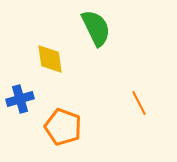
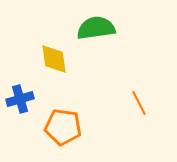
green semicircle: rotated 72 degrees counterclockwise
yellow diamond: moved 4 px right
orange pentagon: rotated 12 degrees counterclockwise
